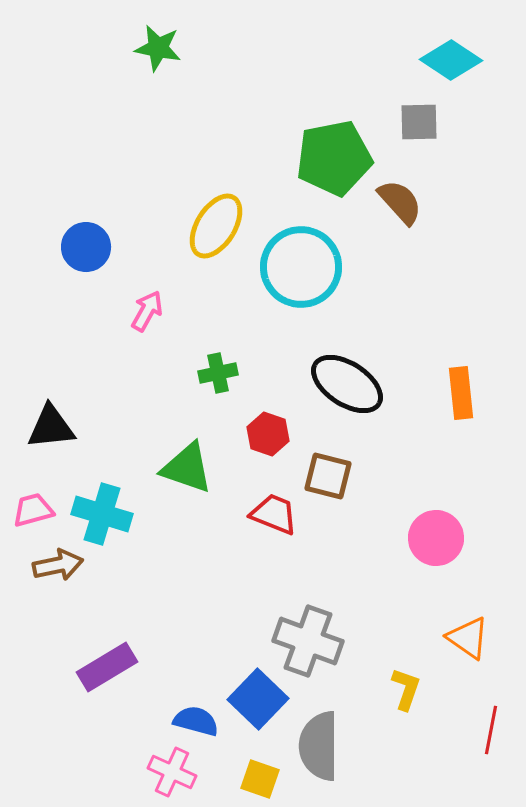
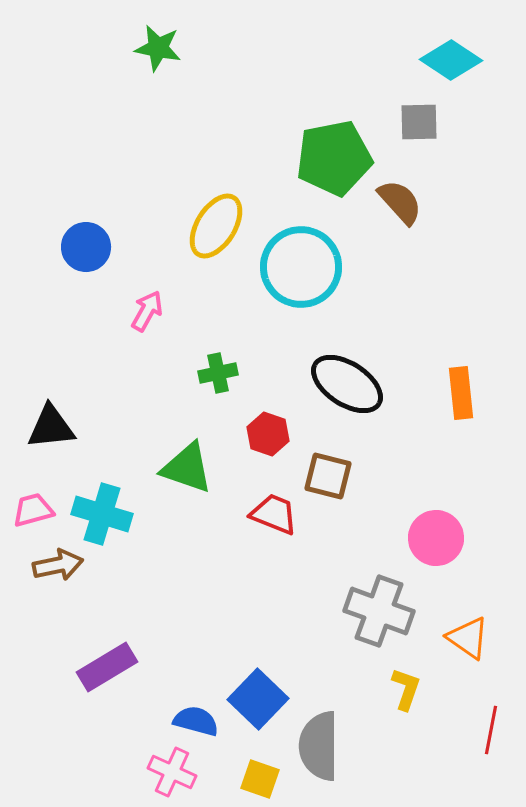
gray cross: moved 71 px right, 30 px up
